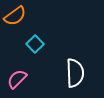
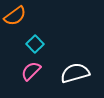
white semicircle: rotated 104 degrees counterclockwise
pink semicircle: moved 14 px right, 8 px up
